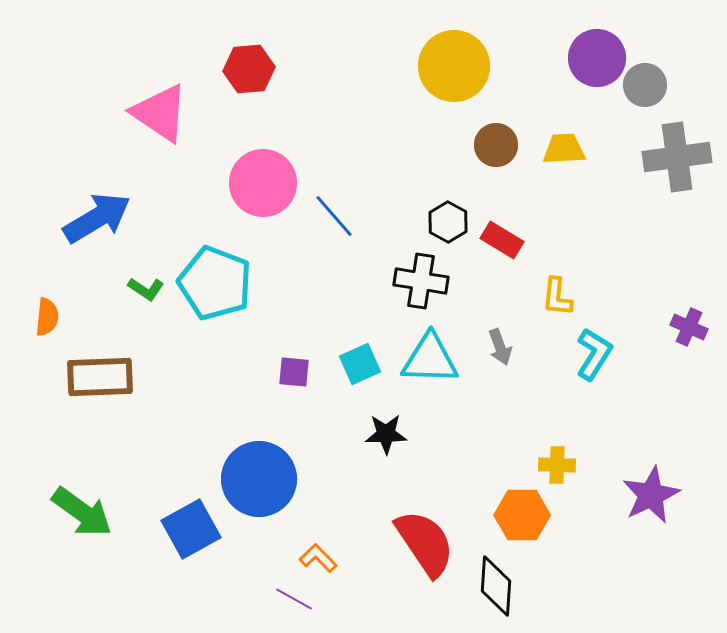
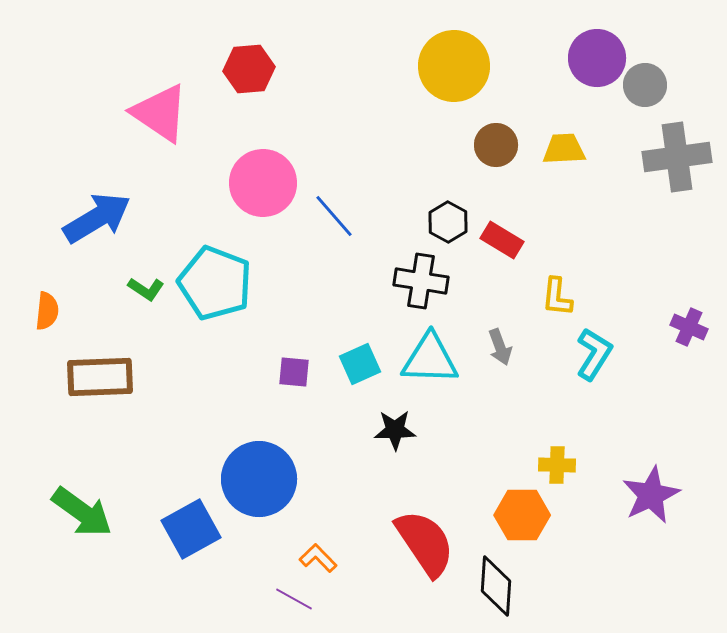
orange semicircle: moved 6 px up
black star: moved 9 px right, 4 px up
